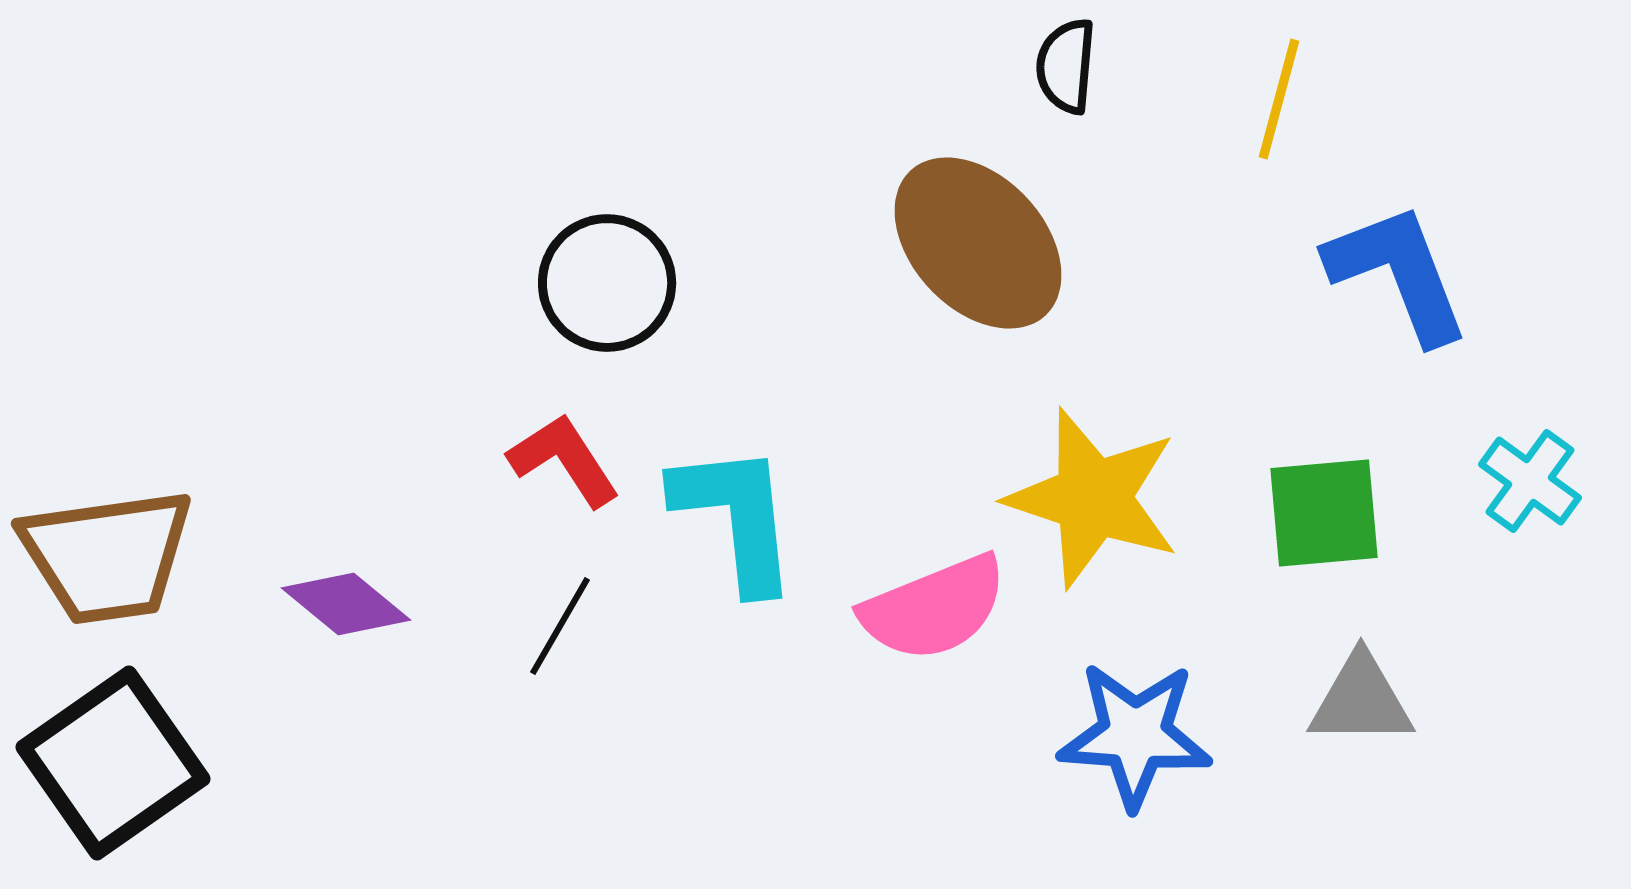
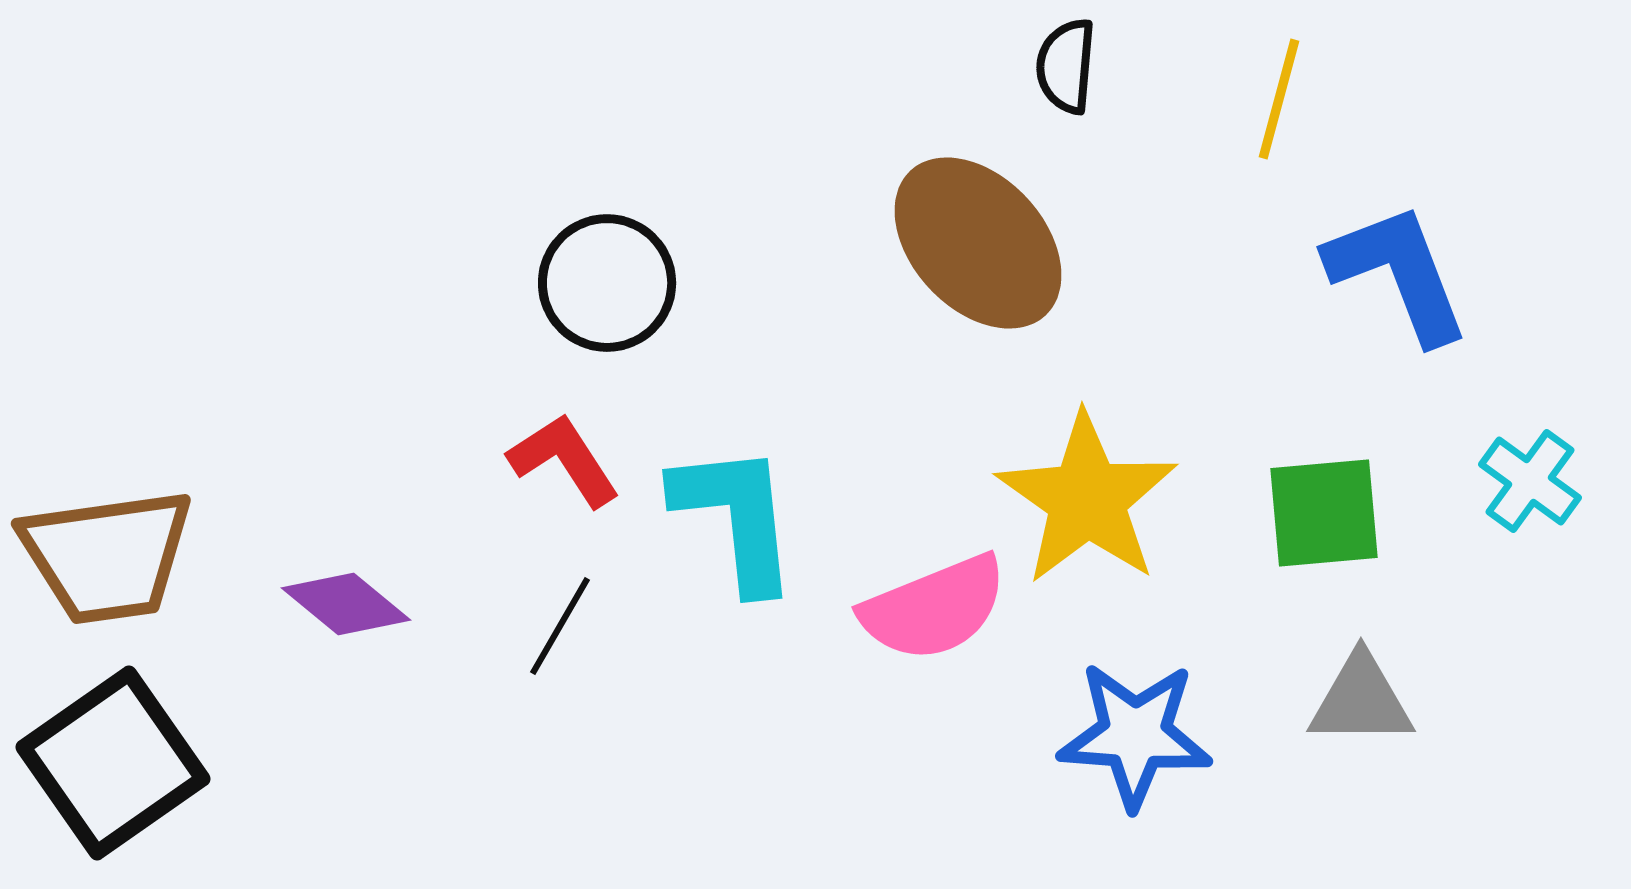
yellow star: moved 6 px left, 1 px down; rotated 17 degrees clockwise
